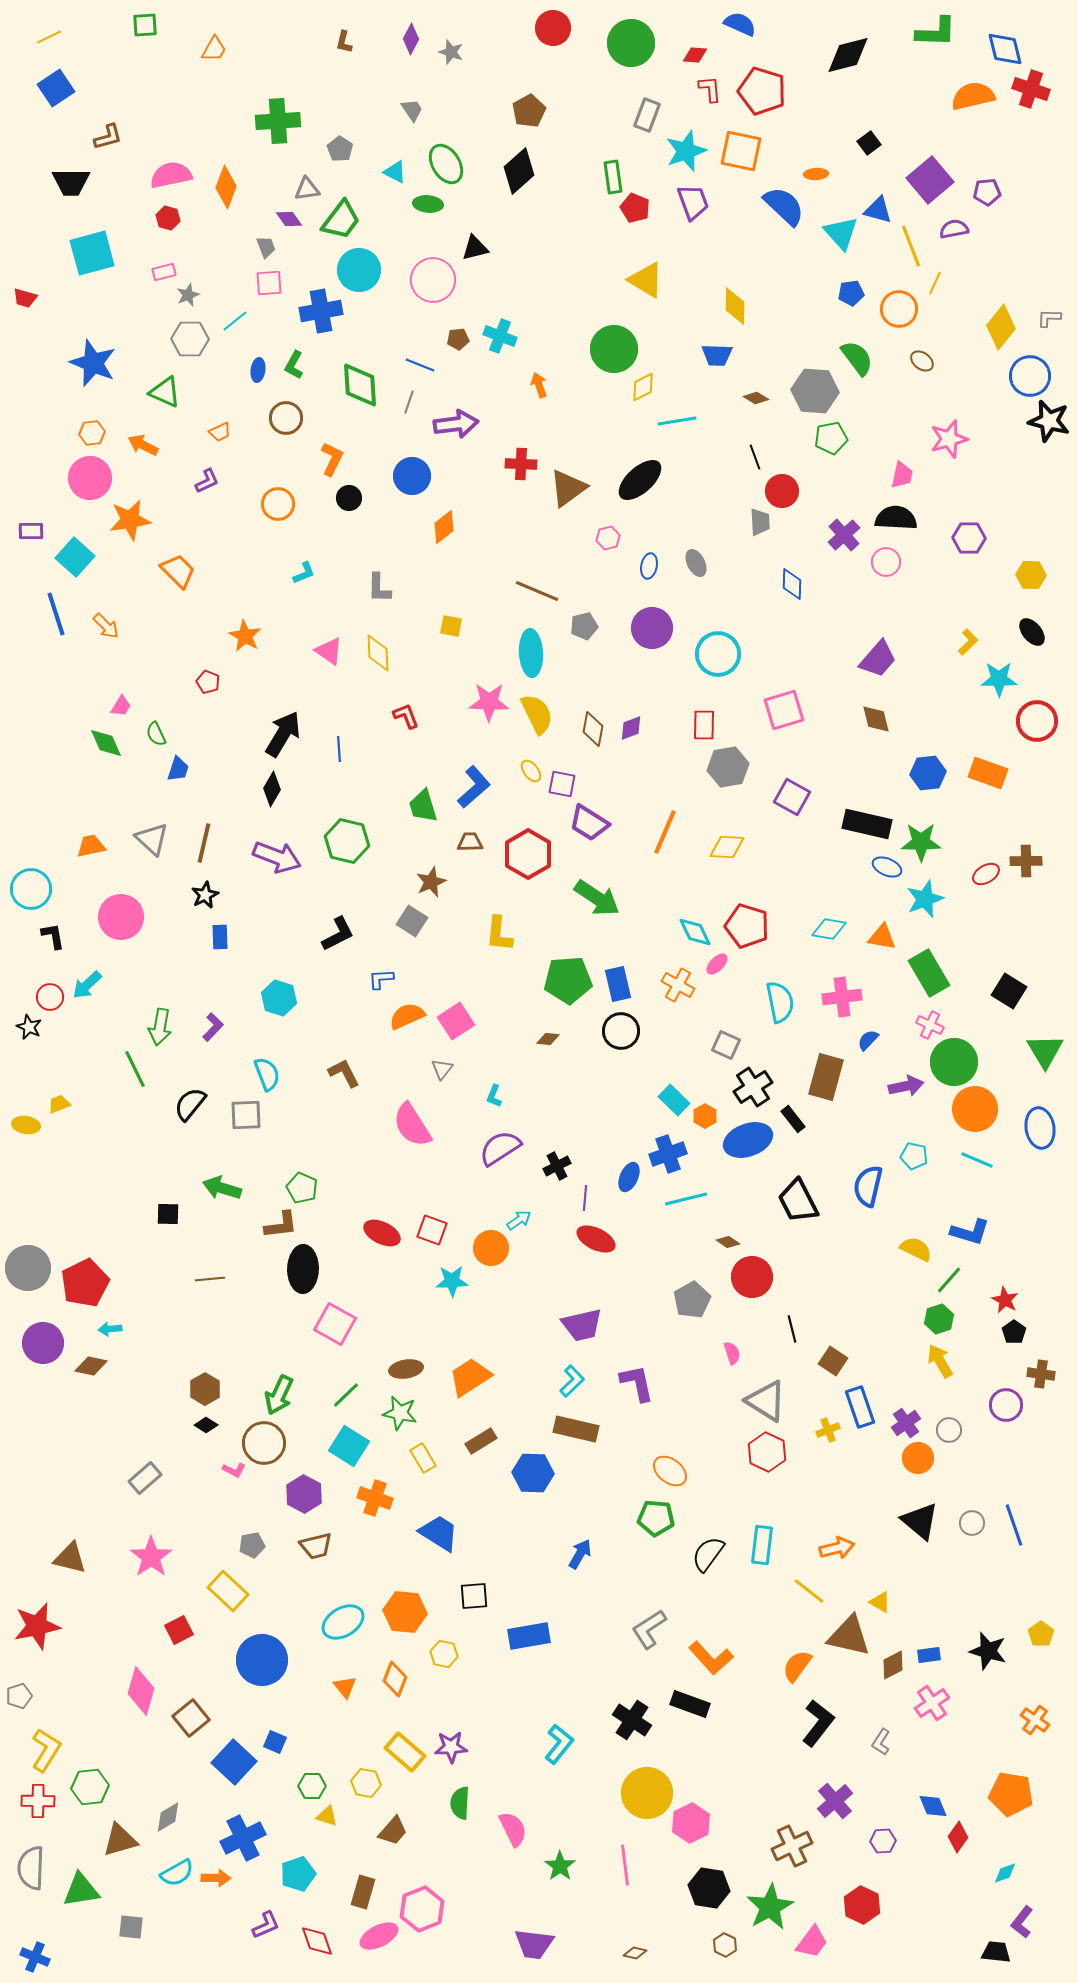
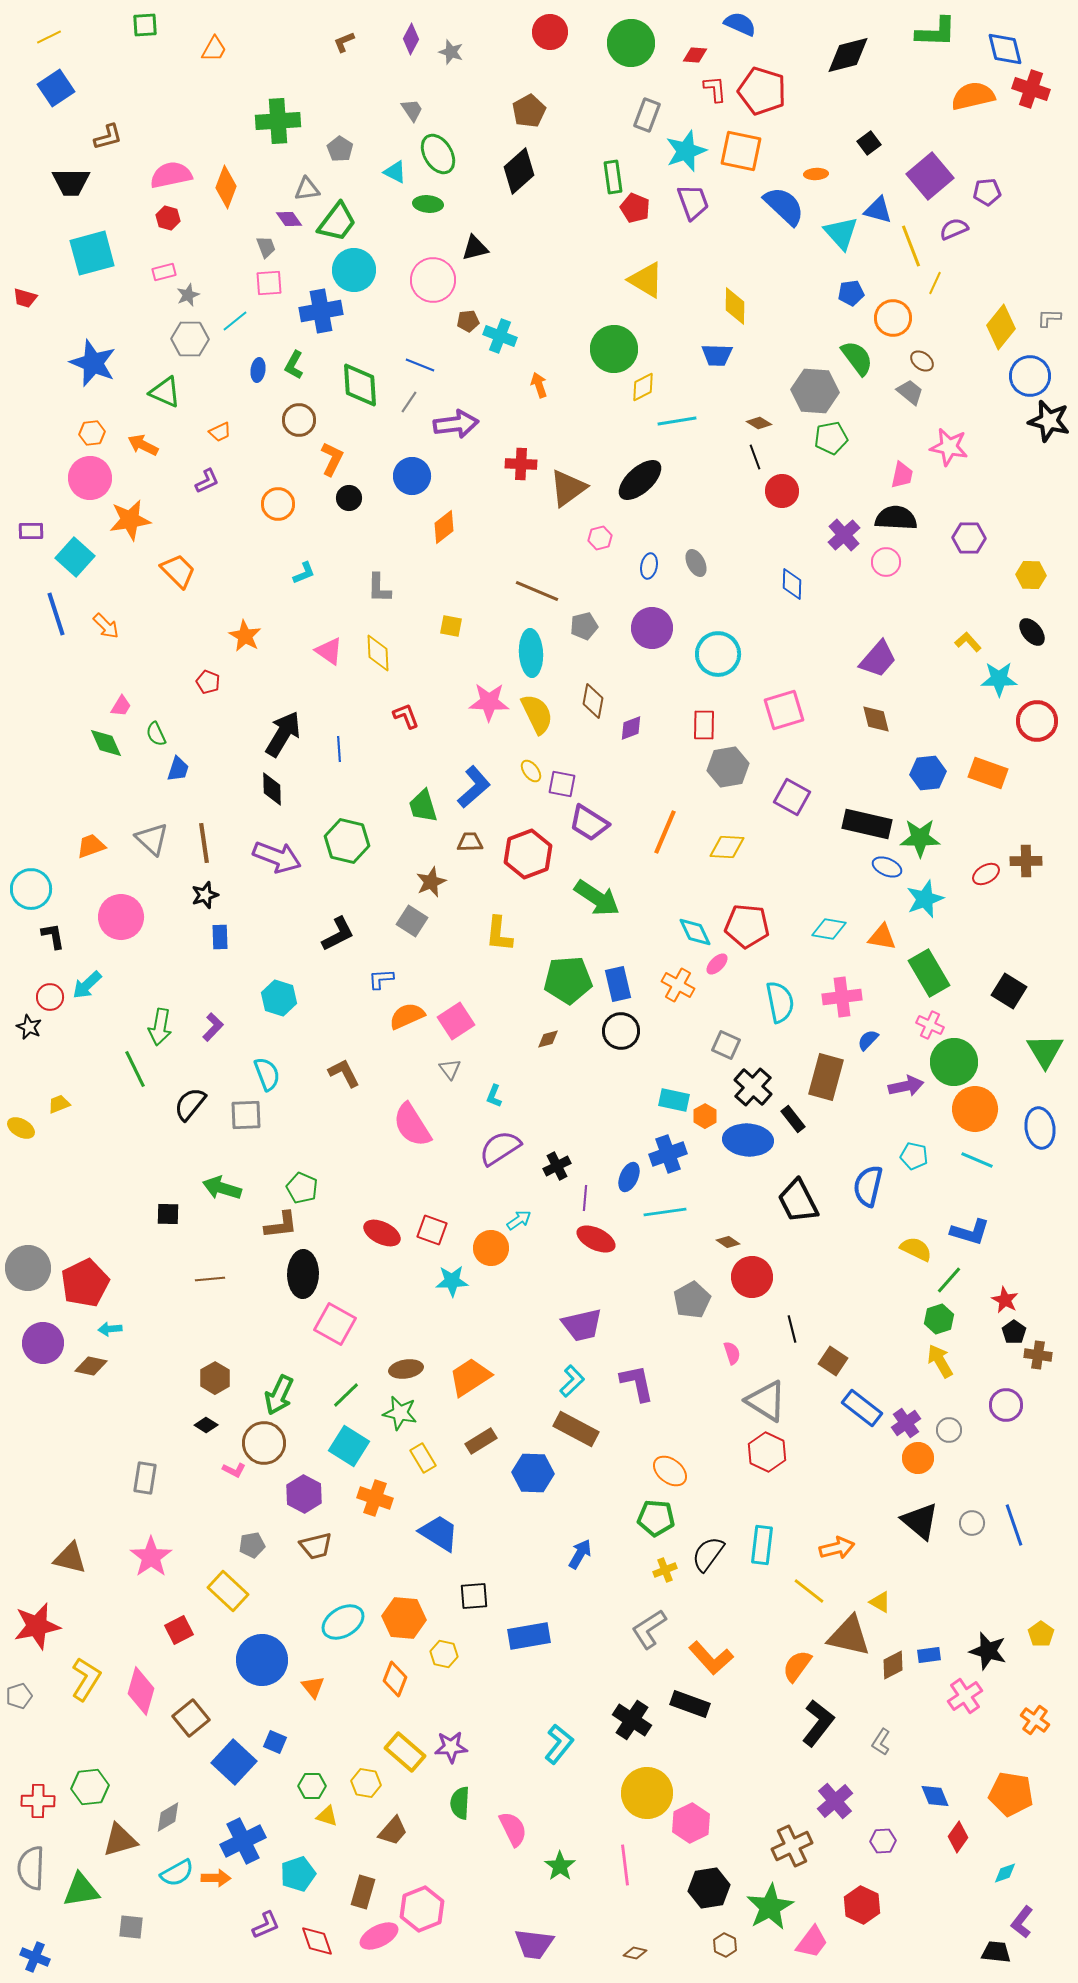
red circle at (553, 28): moved 3 px left, 4 px down
brown L-shape at (344, 42): rotated 55 degrees clockwise
red L-shape at (710, 89): moved 5 px right
green ellipse at (446, 164): moved 8 px left, 10 px up
purple square at (930, 180): moved 4 px up
green trapezoid at (341, 220): moved 4 px left, 2 px down
purple semicircle at (954, 229): rotated 12 degrees counterclockwise
cyan circle at (359, 270): moved 5 px left
orange circle at (899, 309): moved 6 px left, 9 px down
brown pentagon at (458, 339): moved 10 px right, 18 px up
brown diamond at (756, 398): moved 3 px right, 25 px down
gray line at (409, 402): rotated 15 degrees clockwise
brown circle at (286, 418): moved 13 px right, 2 px down
pink star at (949, 439): moved 8 px down; rotated 27 degrees clockwise
gray trapezoid at (760, 522): moved 150 px right, 130 px up; rotated 48 degrees counterclockwise
pink hexagon at (608, 538): moved 8 px left
yellow L-shape at (968, 642): rotated 88 degrees counterclockwise
brown diamond at (593, 729): moved 28 px up
black diamond at (272, 789): rotated 32 degrees counterclockwise
green star at (921, 842): moved 1 px left, 4 px up
brown line at (204, 843): rotated 21 degrees counterclockwise
orange trapezoid at (91, 846): rotated 8 degrees counterclockwise
red hexagon at (528, 854): rotated 9 degrees clockwise
black star at (205, 895): rotated 8 degrees clockwise
red pentagon at (747, 926): rotated 12 degrees counterclockwise
brown diamond at (548, 1039): rotated 20 degrees counterclockwise
gray triangle at (442, 1069): moved 8 px right; rotated 15 degrees counterclockwise
black cross at (753, 1087): rotated 15 degrees counterclockwise
cyan rectangle at (674, 1100): rotated 32 degrees counterclockwise
yellow ellipse at (26, 1125): moved 5 px left, 3 px down; rotated 20 degrees clockwise
blue ellipse at (748, 1140): rotated 24 degrees clockwise
cyan line at (686, 1199): moved 21 px left, 13 px down; rotated 6 degrees clockwise
black ellipse at (303, 1269): moved 5 px down
brown cross at (1041, 1374): moved 3 px left, 19 px up
brown hexagon at (205, 1389): moved 10 px right, 11 px up
blue rectangle at (860, 1407): moved 2 px right, 1 px down; rotated 33 degrees counterclockwise
brown rectangle at (576, 1429): rotated 15 degrees clockwise
yellow cross at (828, 1430): moved 163 px left, 140 px down
gray rectangle at (145, 1478): rotated 40 degrees counterclockwise
orange hexagon at (405, 1612): moved 1 px left, 6 px down
orange triangle at (345, 1687): moved 32 px left
pink cross at (932, 1703): moved 33 px right, 7 px up
yellow L-shape at (46, 1750): moved 40 px right, 71 px up
blue diamond at (933, 1806): moved 2 px right, 10 px up
blue cross at (243, 1838): moved 3 px down
black hexagon at (709, 1888): rotated 18 degrees counterclockwise
